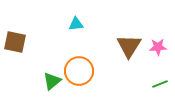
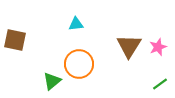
brown square: moved 2 px up
pink star: rotated 18 degrees counterclockwise
orange circle: moved 7 px up
green line: rotated 14 degrees counterclockwise
